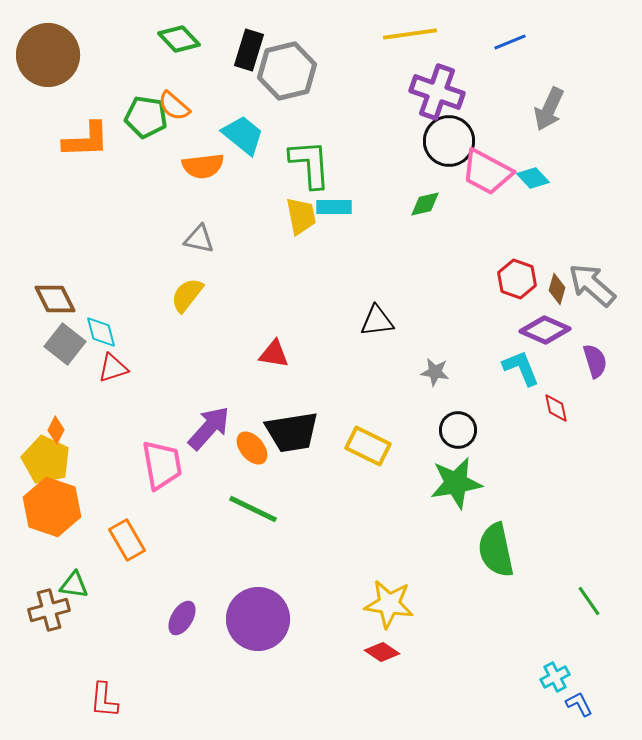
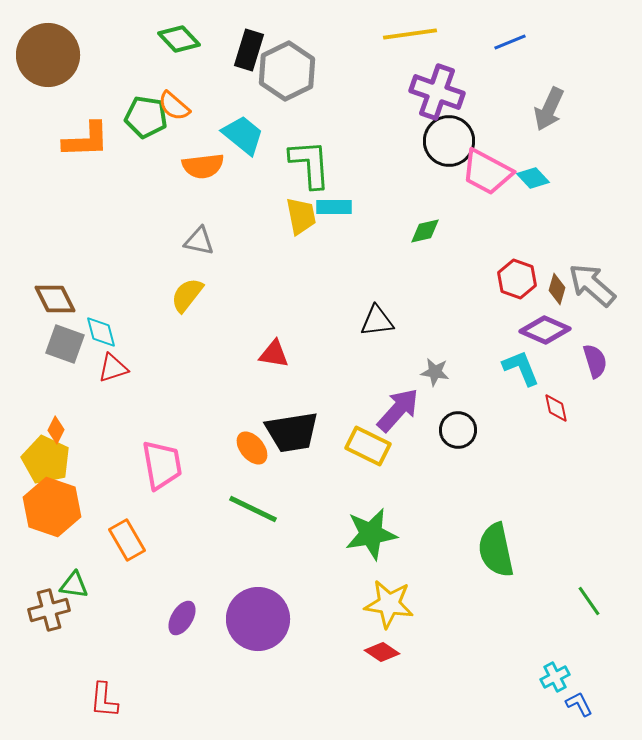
gray hexagon at (287, 71): rotated 12 degrees counterclockwise
green diamond at (425, 204): moved 27 px down
gray triangle at (199, 239): moved 2 px down
gray square at (65, 344): rotated 18 degrees counterclockwise
purple arrow at (209, 428): moved 189 px right, 18 px up
green star at (456, 483): moved 85 px left, 51 px down
